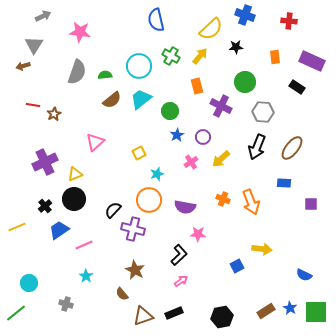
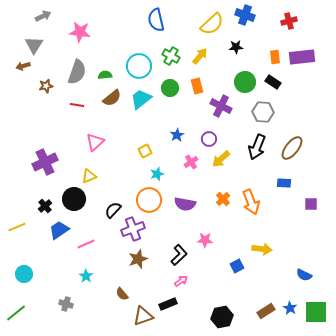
red cross at (289, 21): rotated 21 degrees counterclockwise
yellow semicircle at (211, 29): moved 1 px right, 5 px up
purple rectangle at (312, 61): moved 10 px left, 4 px up; rotated 30 degrees counterclockwise
black rectangle at (297, 87): moved 24 px left, 5 px up
brown semicircle at (112, 100): moved 2 px up
red line at (33, 105): moved 44 px right
green circle at (170, 111): moved 23 px up
brown star at (54, 114): moved 8 px left, 28 px up; rotated 16 degrees clockwise
purple circle at (203, 137): moved 6 px right, 2 px down
yellow square at (139, 153): moved 6 px right, 2 px up
yellow triangle at (75, 174): moved 14 px right, 2 px down
orange cross at (223, 199): rotated 24 degrees clockwise
purple semicircle at (185, 207): moved 3 px up
purple cross at (133, 229): rotated 35 degrees counterclockwise
pink star at (198, 234): moved 7 px right, 6 px down
pink line at (84, 245): moved 2 px right, 1 px up
brown star at (135, 270): moved 3 px right, 11 px up; rotated 24 degrees clockwise
cyan circle at (29, 283): moved 5 px left, 9 px up
black rectangle at (174, 313): moved 6 px left, 9 px up
